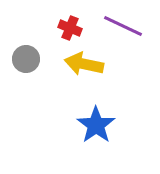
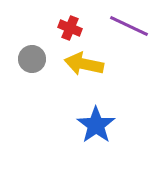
purple line: moved 6 px right
gray circle: moved 6 px right
